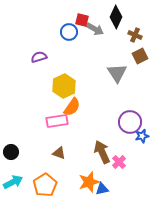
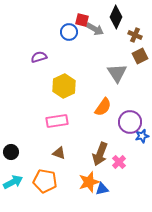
orange semicircle: moved 31 px right
brown arrow: moved 2 px left, 2 px down; rotated 135 degrees counterclockwise
orange pentagon: moved 4 px up; rotated 30 degrees counterclockwise
